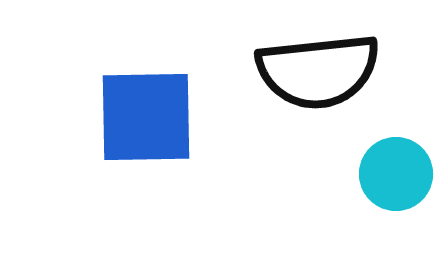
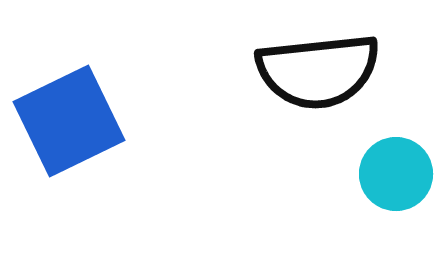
blue square: moved 77 px left, 4 px down; rotated 25 degrees counterclockwise
